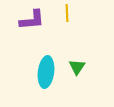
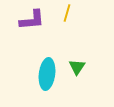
yellow line: rotated 18 degrees clockwise
cyan ellipse: moved 1 px right, 2 px down
